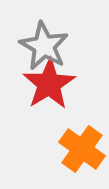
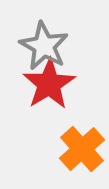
orange cross: rotated 12 degrees clockwise
